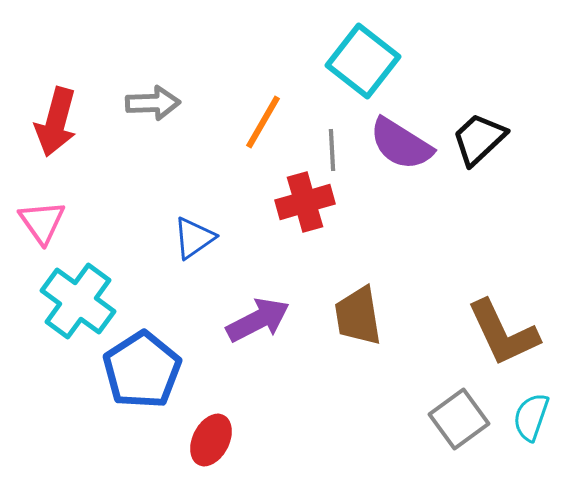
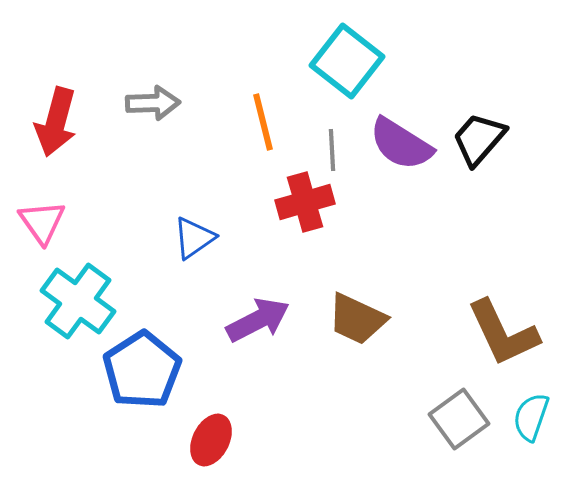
cyan square: moved 16 px left
orange line: rotated 44 degrees counterclockwise
black trapezoid: rotated 6 degrees counterclockwise
brown trapezoid: moved 1 px left, 3 px down; rotated 56 degrees counterclockwise
